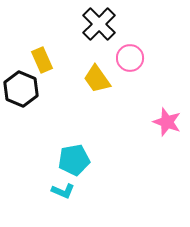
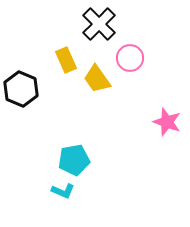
yellow rectangle: moved 24 px right
